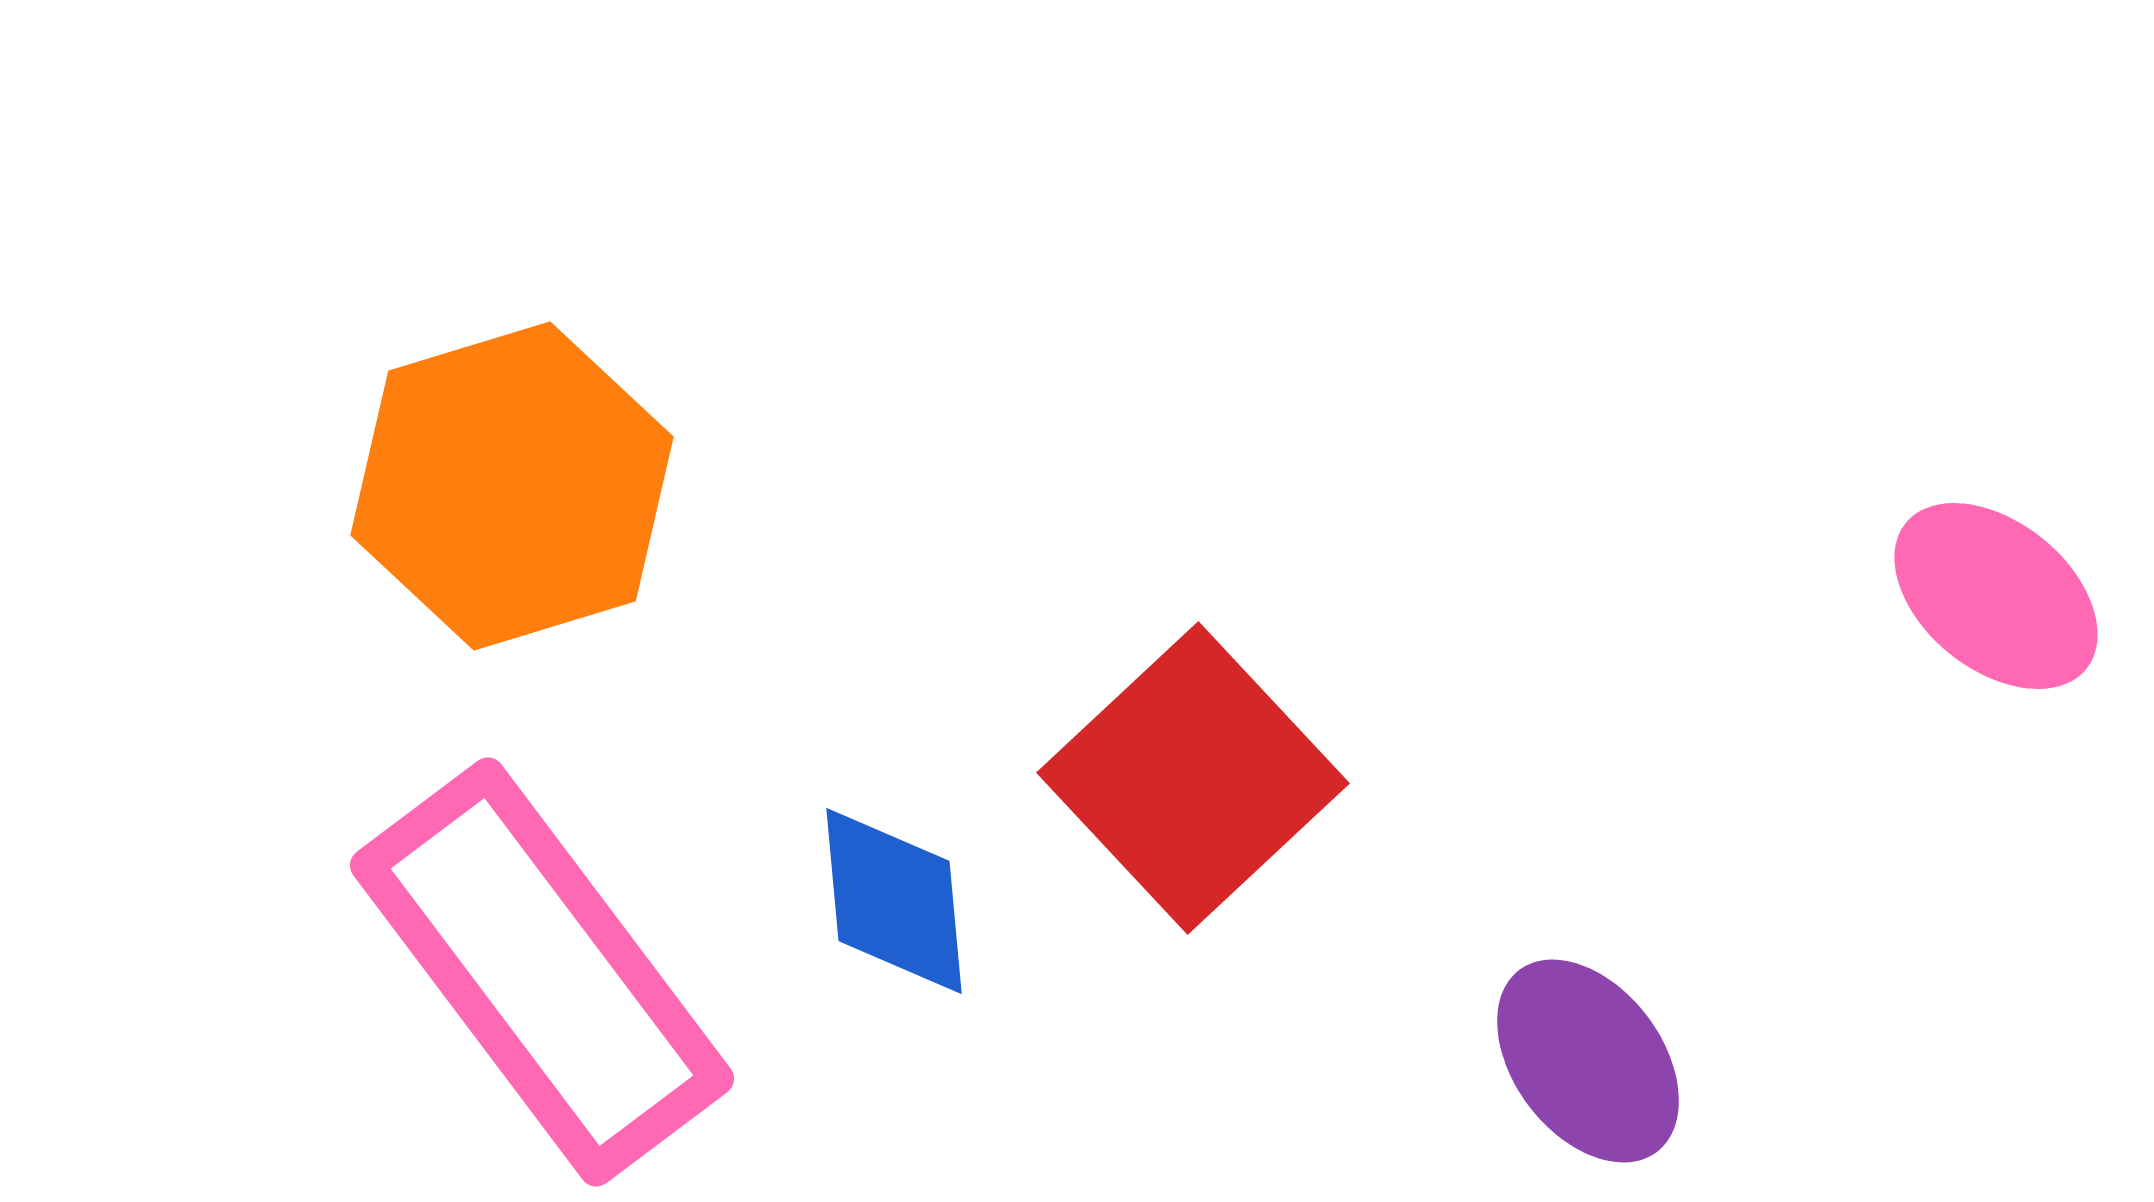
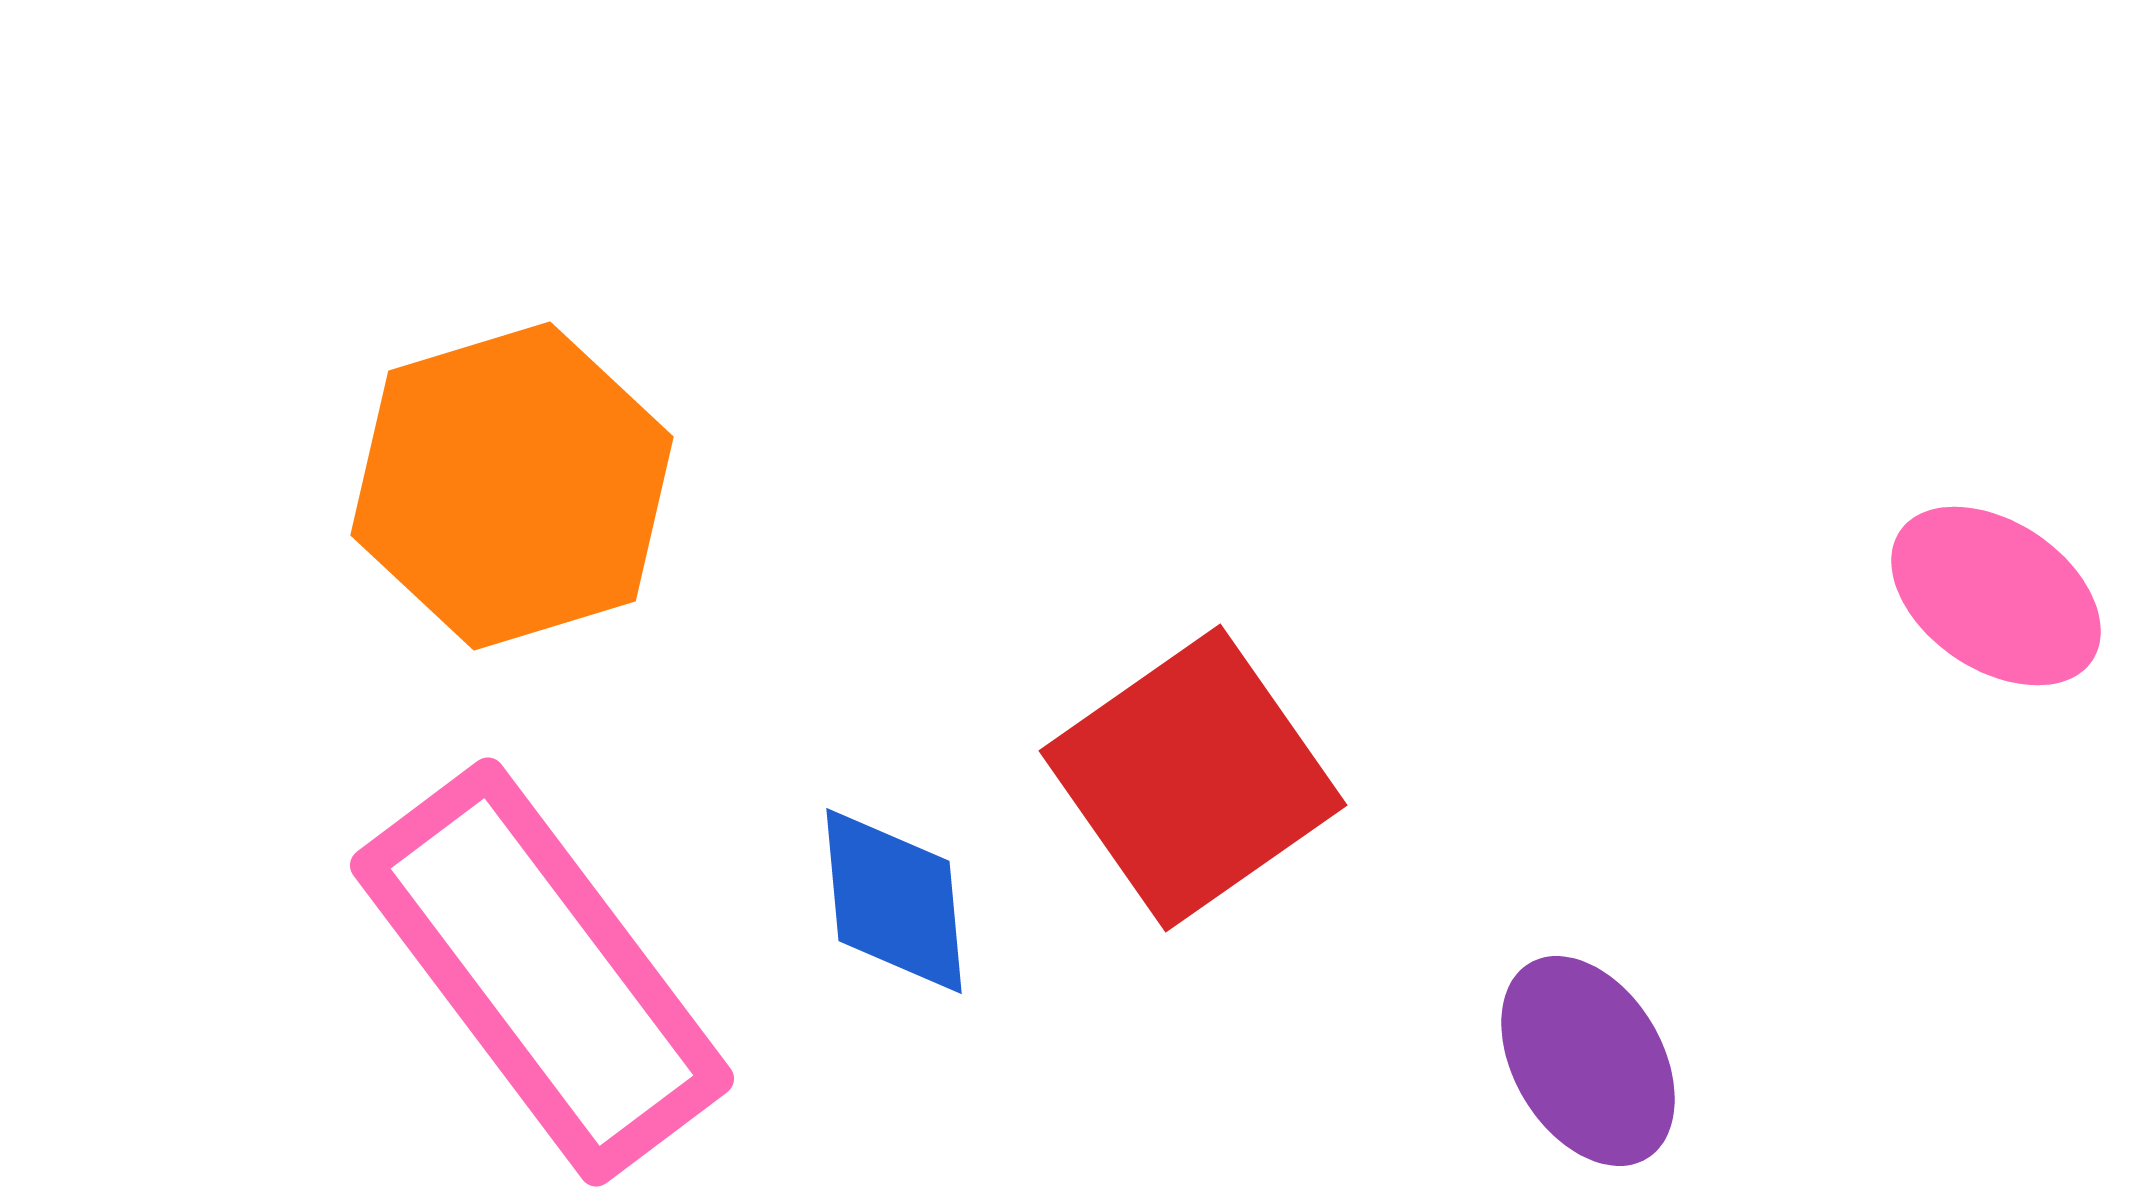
pink ellipse: rotated 5 degrees counterclockwise
red square: rotated 8 degrees clockwise
purple ellipse: rotated 6 degrees clockwise
